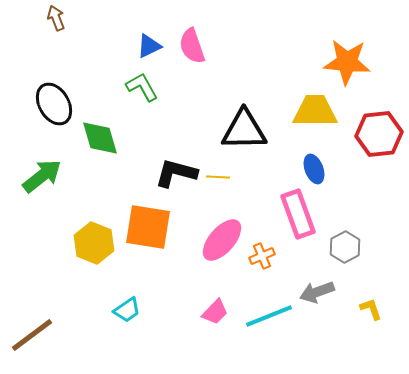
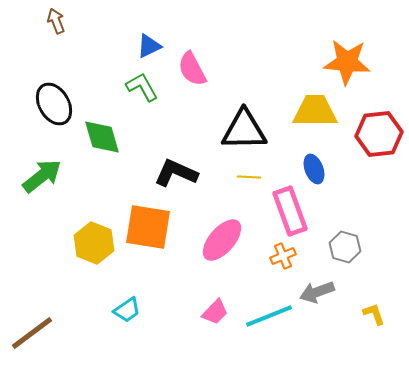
brown arrow: moved 3 px down
pink semicircle: moved 23 px down; rotated 9 degrees counterclockwise
green diamond: moved 2 px right, 1 px up
black L-shape: rotated 9 degrees clockwise
yellow line: moved 31 px right
pink rectangle: moved 8 px left, 3 px up
gray hexagon: rotated 16 degrees counterclockwise
orange cross: moved 21 px right
yellow L-shape: moved 3 px right, 5 px down
brown line: moved 2 px up
